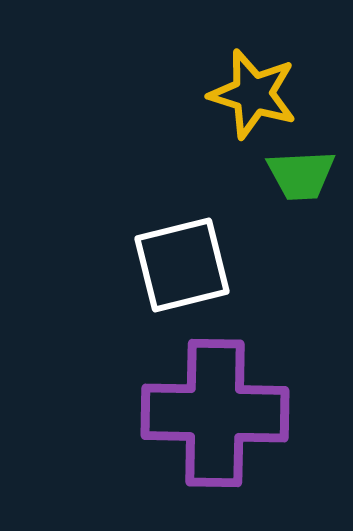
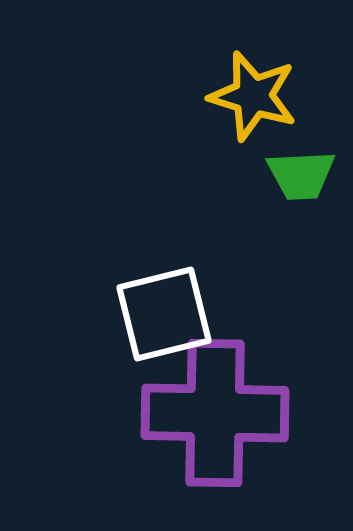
yellow star: moved 2 px down
white square: moved 18 px left, 49 px down
